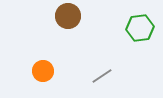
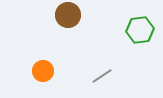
brown circle: moved 1 px up
green hexagon: moved 2 px down
